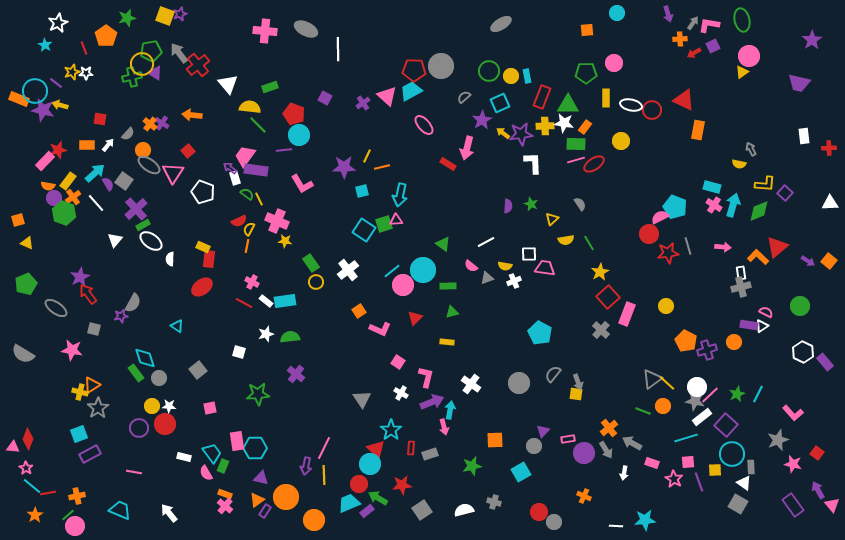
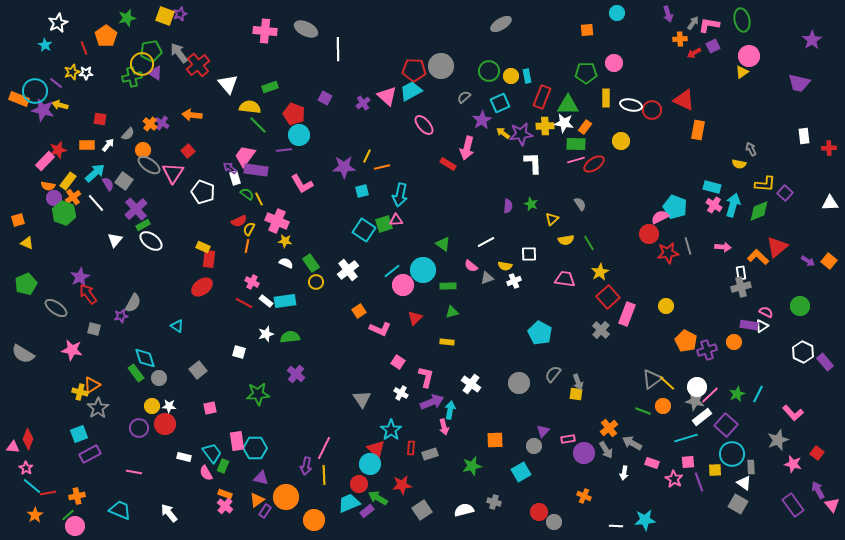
white semicircle at (170, 259): moved 116 px right, 4 px down; rotated 112 degrees clockwise
pink trapezoid at (545, 268): moved 20 px right, 11 px down
